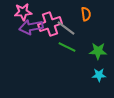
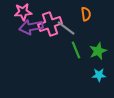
green line: moved 9 px right, 3 px down; rotated 42 degrees clockwise
green star: rotated 24 degrees counterclockwise
